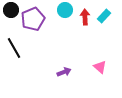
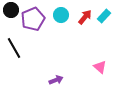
cyan circle: moved 4 px left, 5 px down
red arrow: rotated 42 degrees clockwise
purple arrow: moved 8 px left, 8 px down
